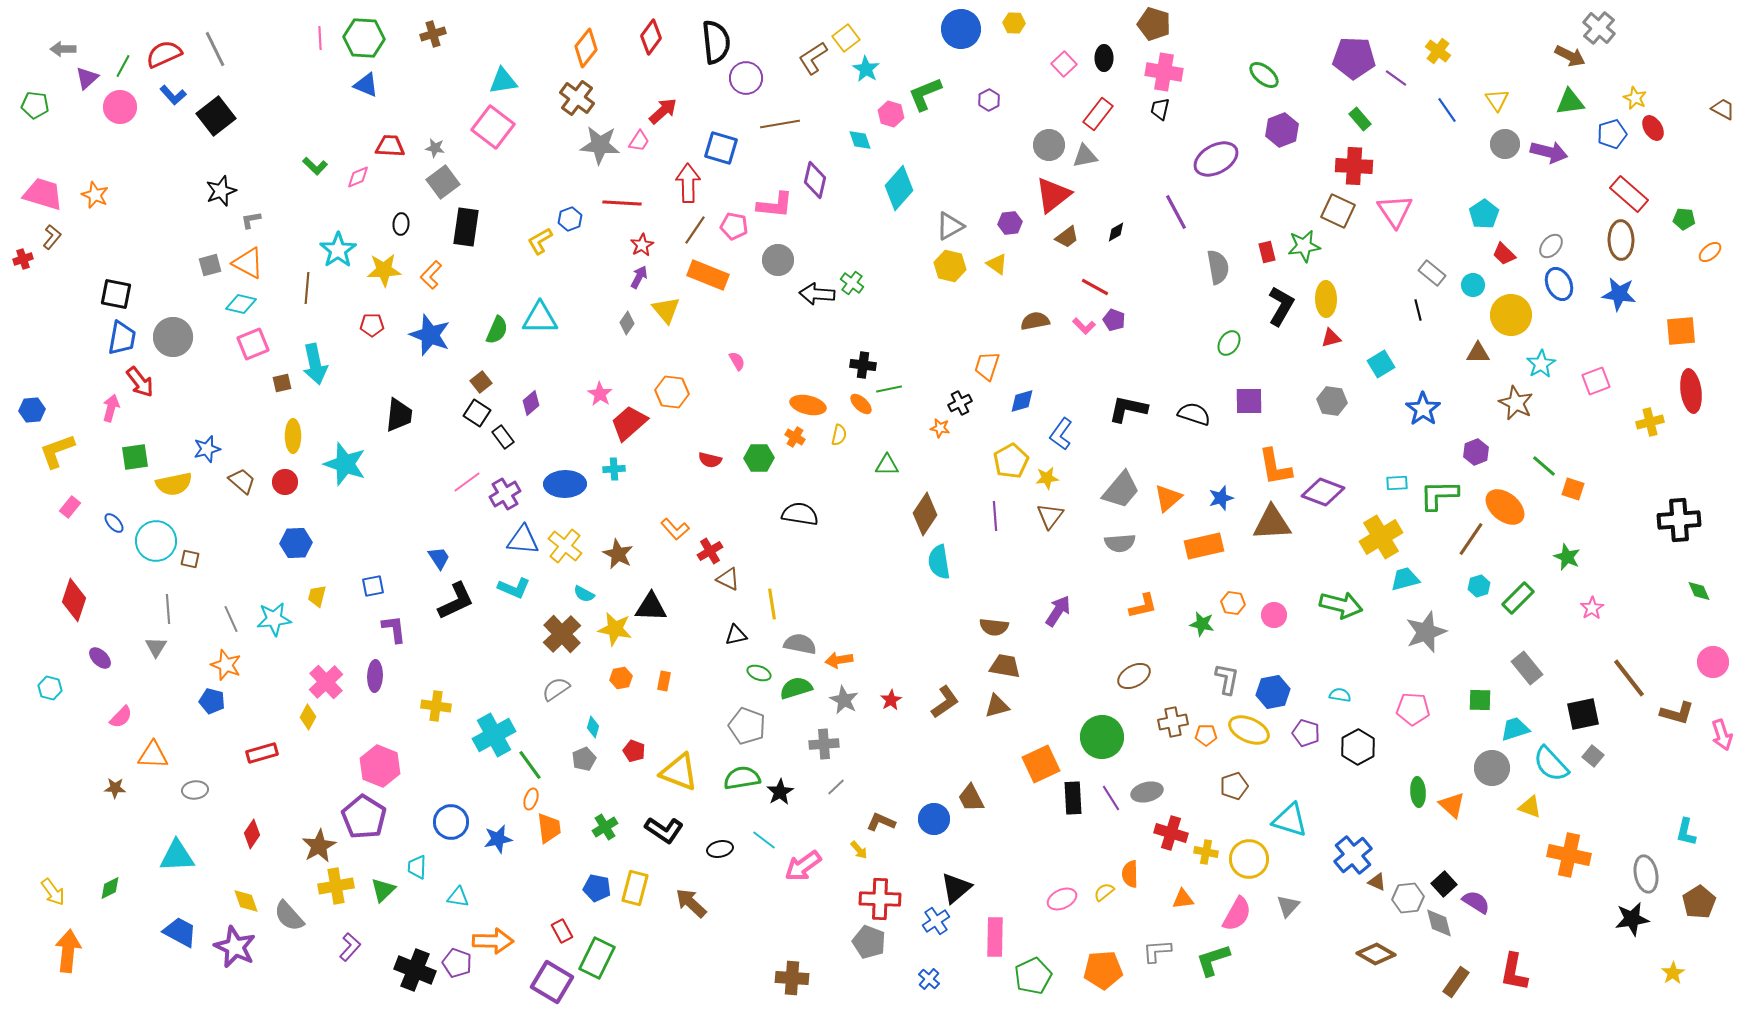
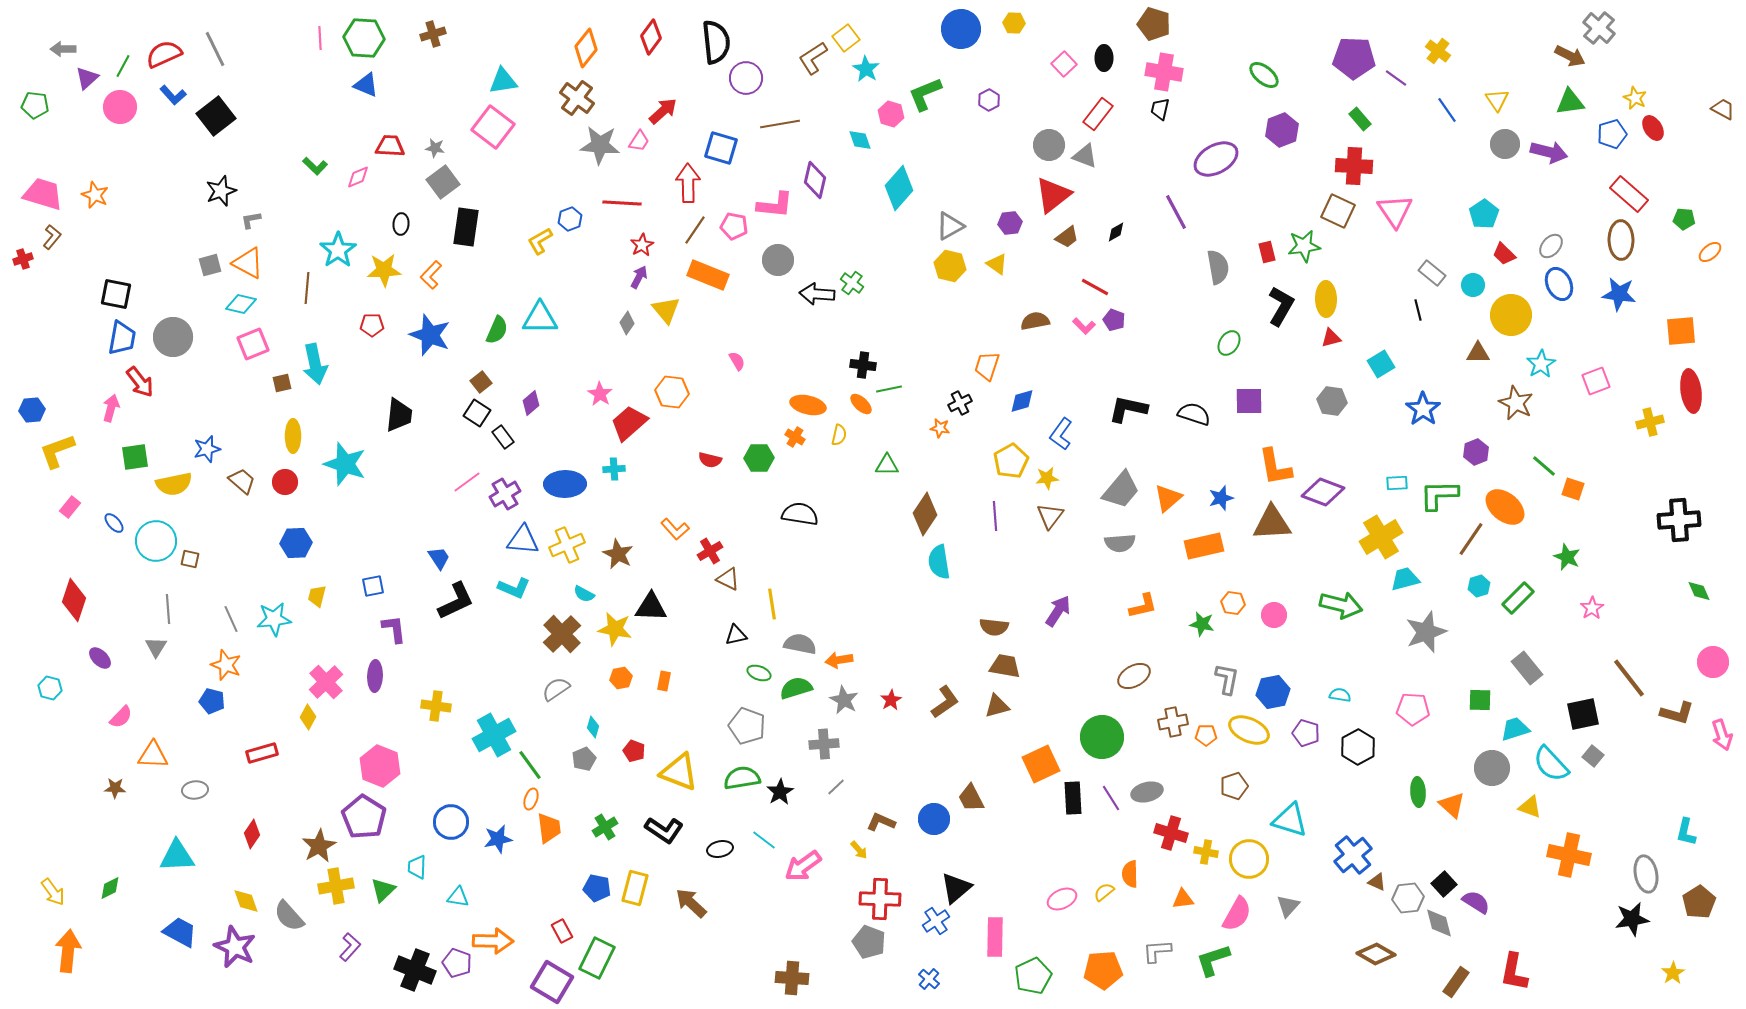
gray triangle at (1085, 156): rotated 32 degrees clockwise
yellow cross at (565, 546): moved 2 px right, 1 px up; rotated 28 degrees clockwise
